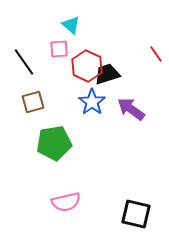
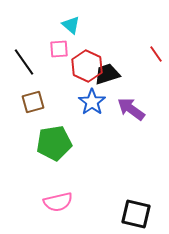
pink semicircle: moved 8 px left
